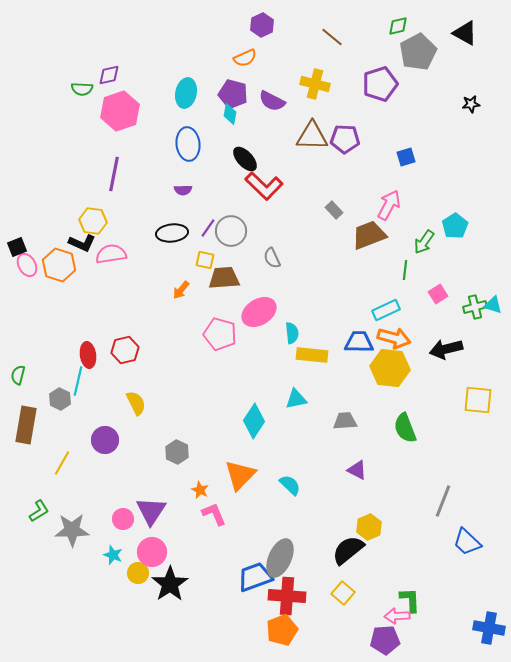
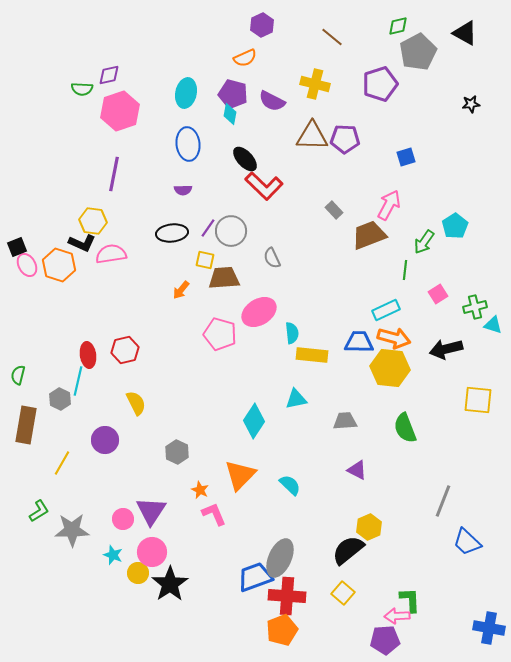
cyan triangle at (493, 305): moved 20 px down
